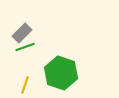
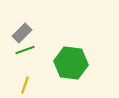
green line: moved 3 px down
green hexagon: moved 10 px right, 10 px up; rotated 12 degrees counterclockwise
